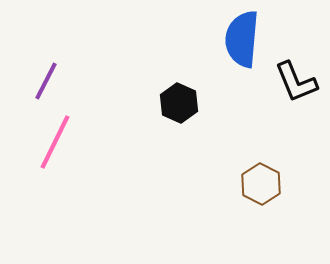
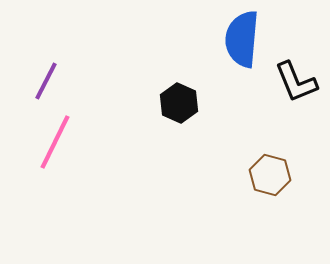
brown hexagon: moved 9 px right, 9 px up; rotated 12 degrees counterclockwise
